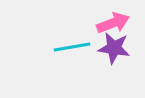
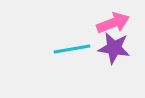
cyan line: moved 2 px down
